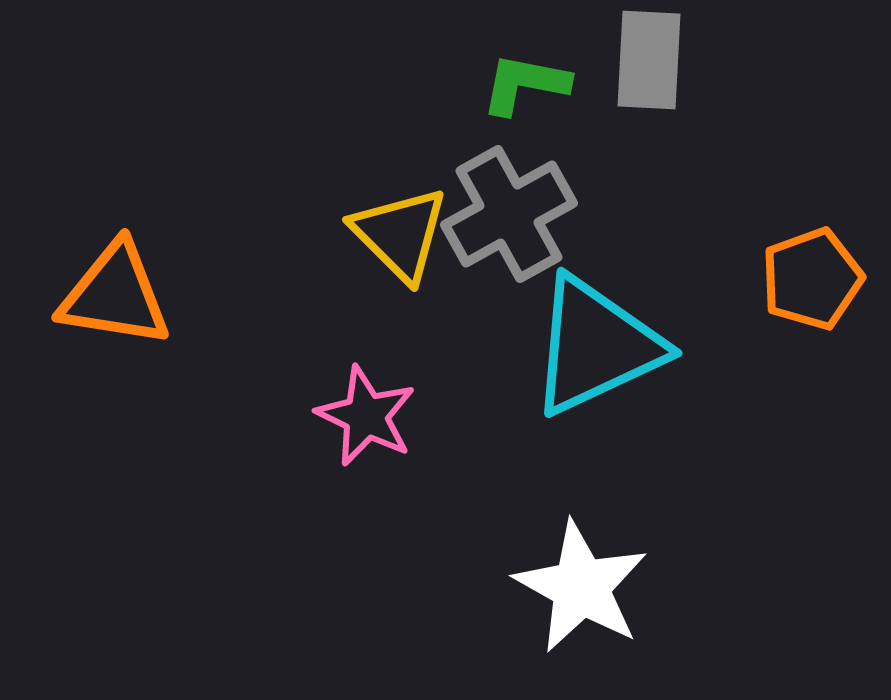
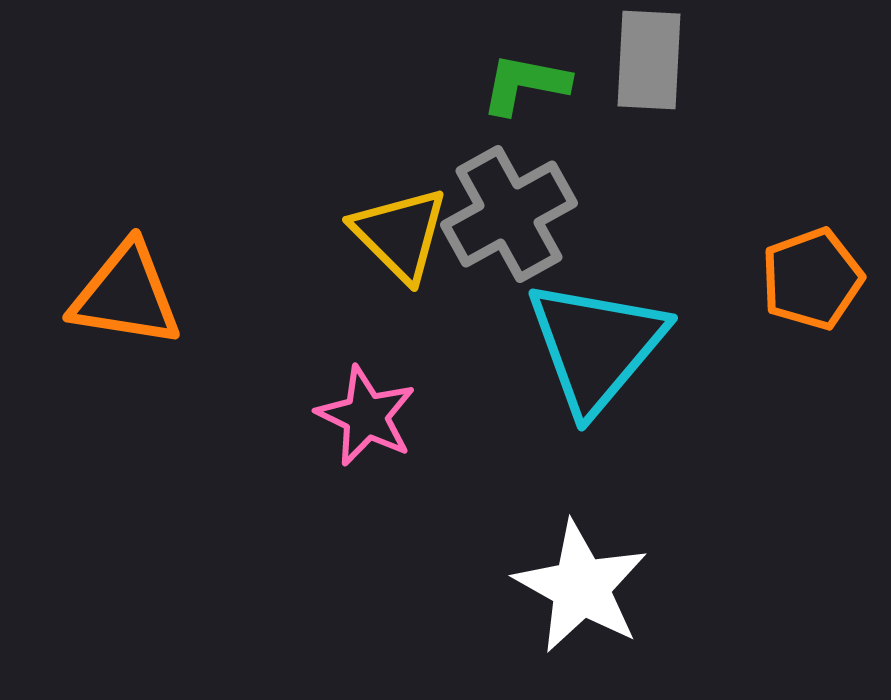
orange triangle: moved 11 px right
cyan triangle: rotated 25 degrees counterclockwise
